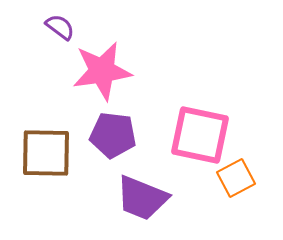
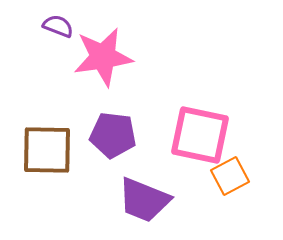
purple semicircle: moved 2 px left, 1 px up; rotated 16 degrees counterclockwise
pink star: moved 1 px right, 14 px up
brown square: moved 1 px right, 3 px up
orange square: moved 6 px left, 2 px up
purple trapezoid: moved 2 px right, 2 px down
